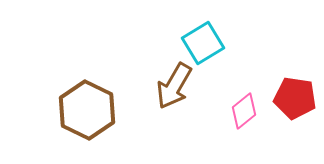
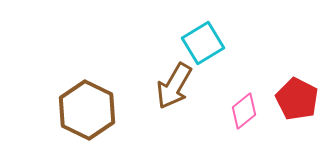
red pentagon: moved 2 px right, 1 px down; rotated 18 degrees clockwise
